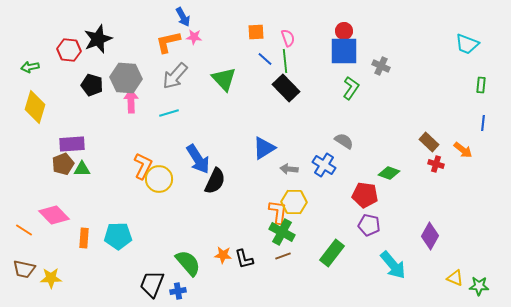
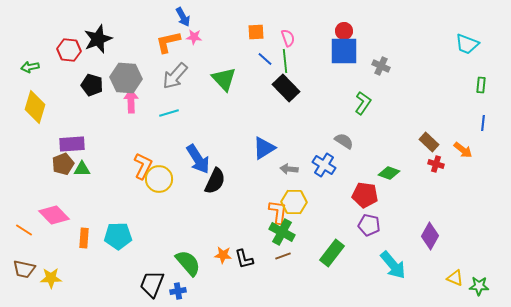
green L-shape at (351, 88): moved 12 px right, 15 px down
